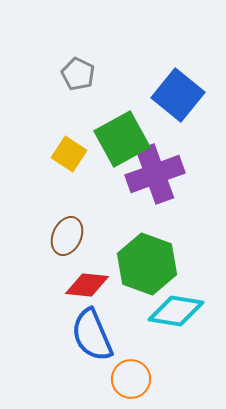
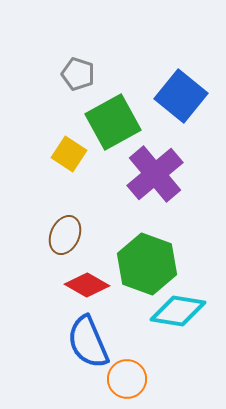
gray pentagon: rotated 8 degrees counterclockwise
blue square: moved 3 px right, 1 px down
green square: moved 9 px left, 17 px up
purple cross: rotated 20 degrees counterclockwise
brown ellipse: moved 2 px left, 1 px up
red diamond: rotated 24 degrees clockwise
cyan diamond: moved 2 px right
blue semicircle: moved 4 px left, 7 px down
orange circle: moved 4 px left
